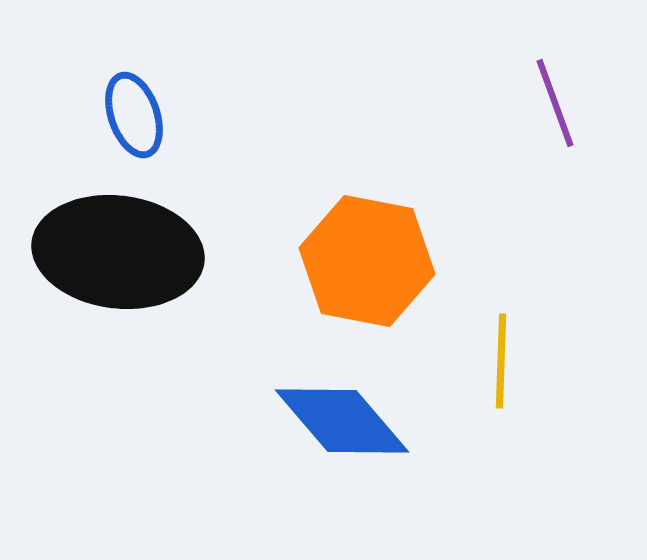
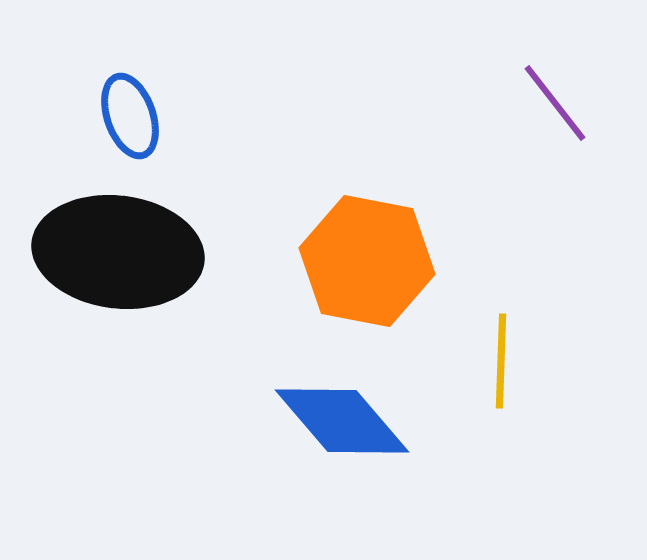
purple line: rotated 18 degrees counterclockwise
blue ellipse: moved 4 px left, 1 px down
